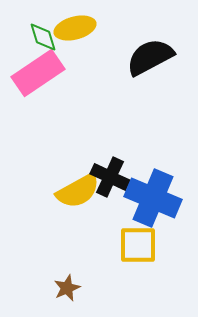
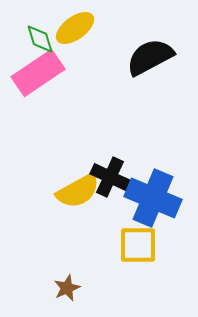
yellow ellipse: rotated 21 degrees counterclockwise
green diamond: moved 3 px left, 2 px down
